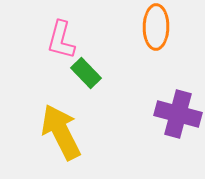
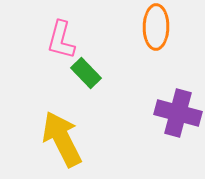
purple cross: moved 1 px up
yellow arrow: moved 1 px right, 7 px down
